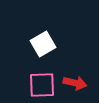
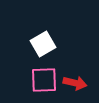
pink square: moved 2 px right, 5 px up
